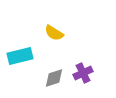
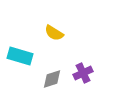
cyan rectangle: rotated 30 degrees clockwise
gray diamond: moved 2 px left, 1 px down
